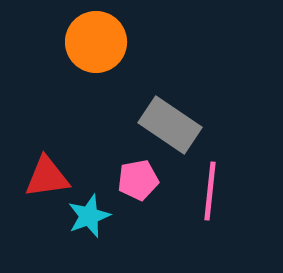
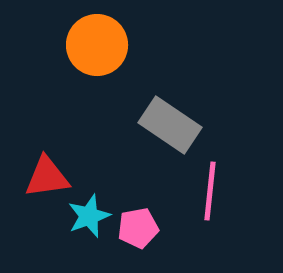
orange circle: moved 1 px right, 3 px down
pink pentagon: moved 48 px down
